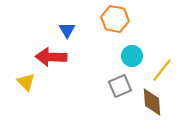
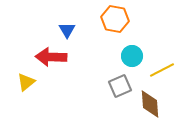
yellow line: rotated 25 degrees clockwise
yellow triangle: rotated 36 degrees clockwise
brown diamond: moved 2 px left, 2 px down
